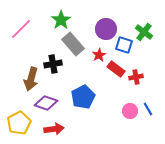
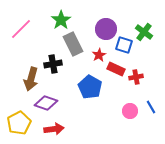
gray rectangle: rotated 15 degrees clockwise
red rectangle: rotated 12 degrees counterclockwise
blue pentagon: moved 7 px right, 10 px up; rotated 15 degrees counterclockwise
blue line: moved 3 px right, 2 px up
